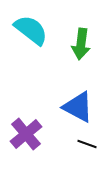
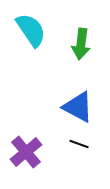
cyan semicircle: rotated 18 degrees clockwise
purple cross: moved 18 px down
black line: moved 8 px left
